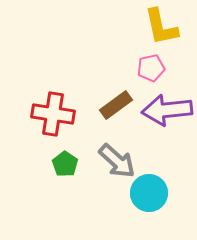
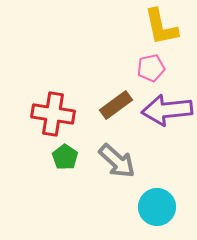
green pentagon: moved 7 px up
cyan circle: moved 8 px right, 14 px down
